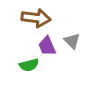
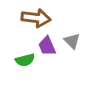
green semicircle: moved 4 px left, 5 px up
